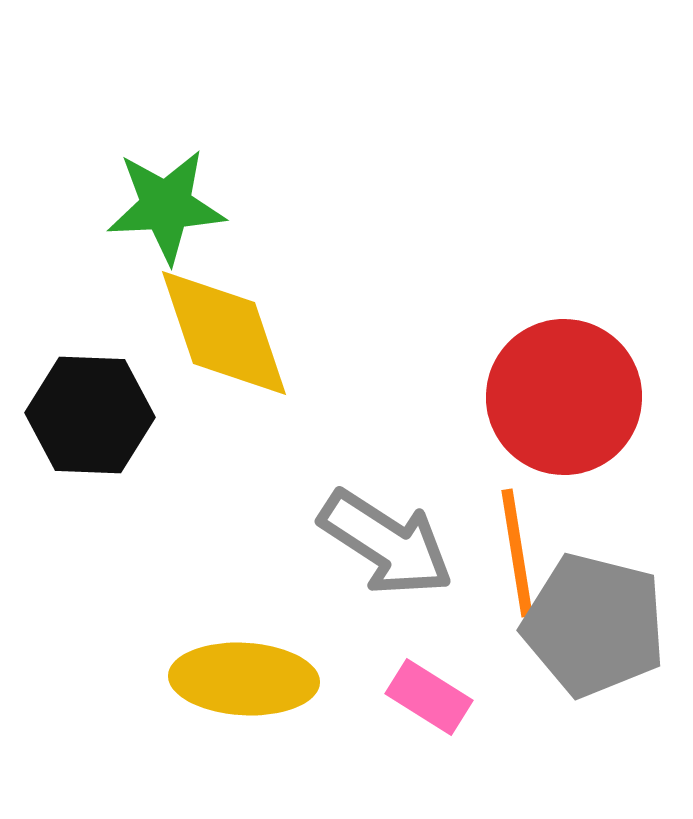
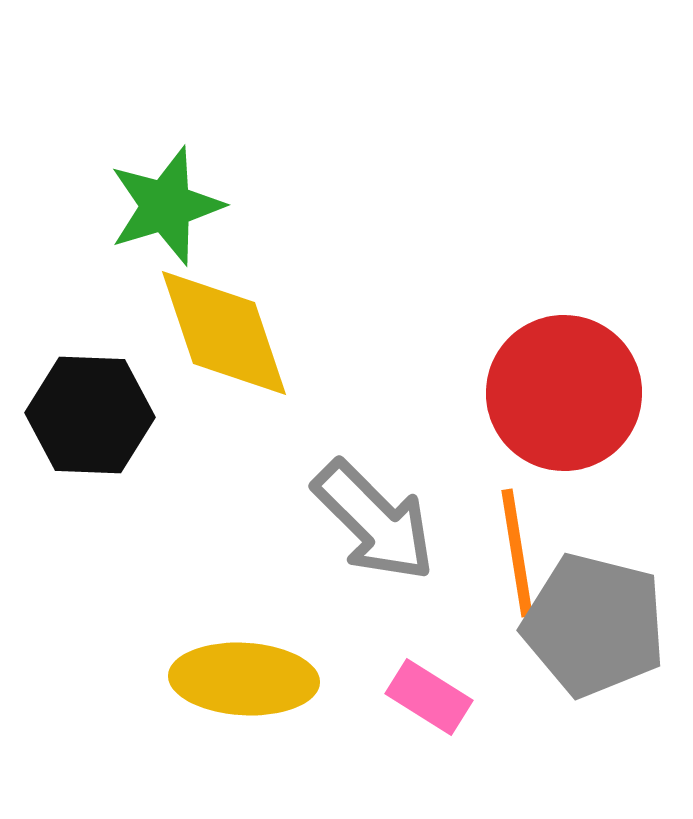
green star: rotated 14 degrees counterclockwise
red circle: moved 4 px up
gray arrow: moved 12 px left, 22 px up; rotated 12 degrees clockwise
